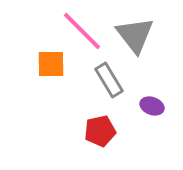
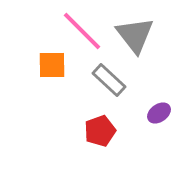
orange square: moved 1 px right, 1 px down
gray rectangle: rotated 16 degrees counterclockwise
purple ellipse: moved 7 px right, 7 px down; rotated 55 degrees counterclockwise
red pentagon: rotated 8 degrees counterclockwise
